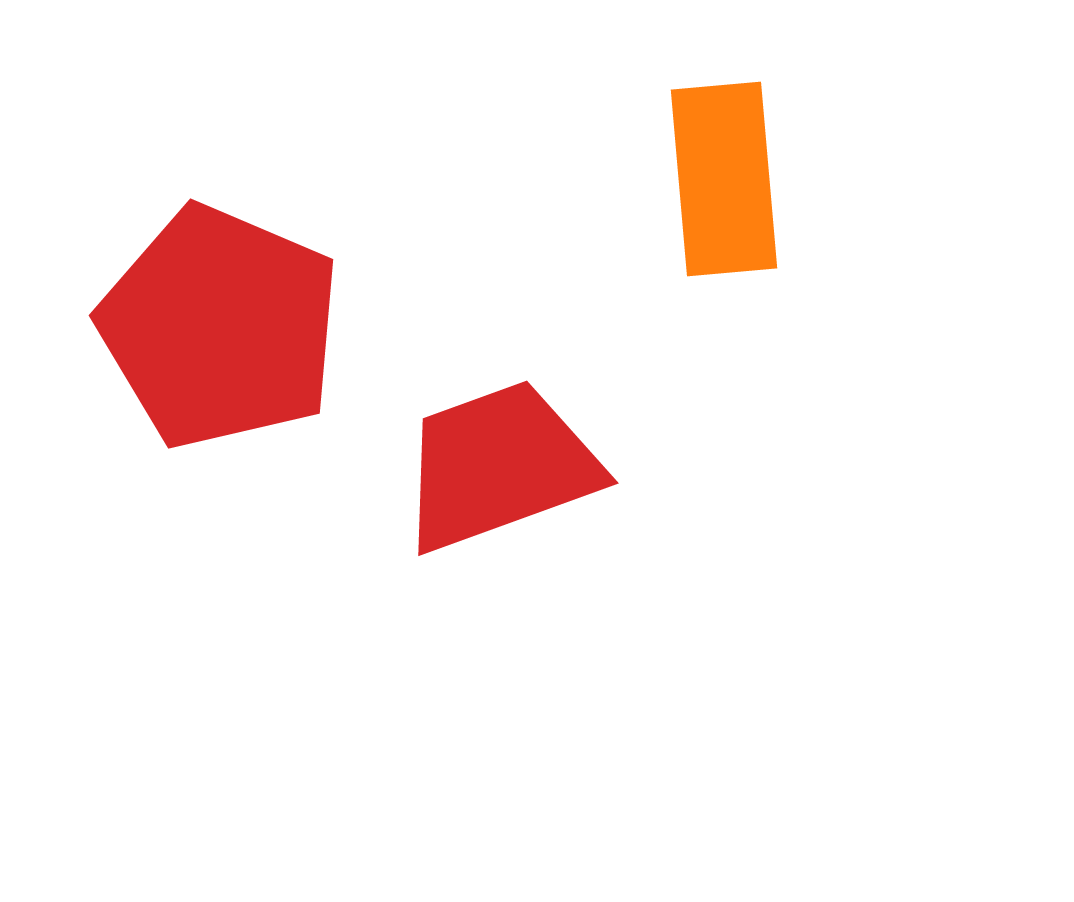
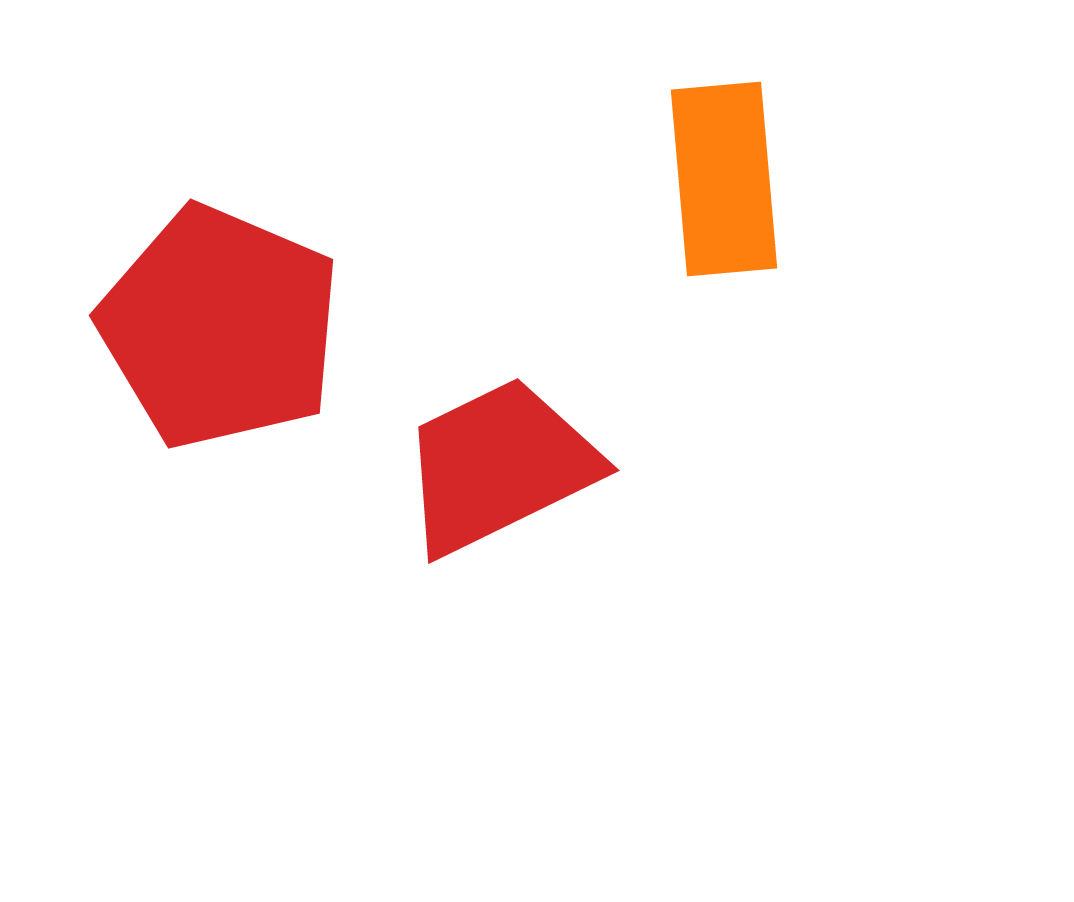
red trapezoid: rotated 6 degrees counterclockwise
